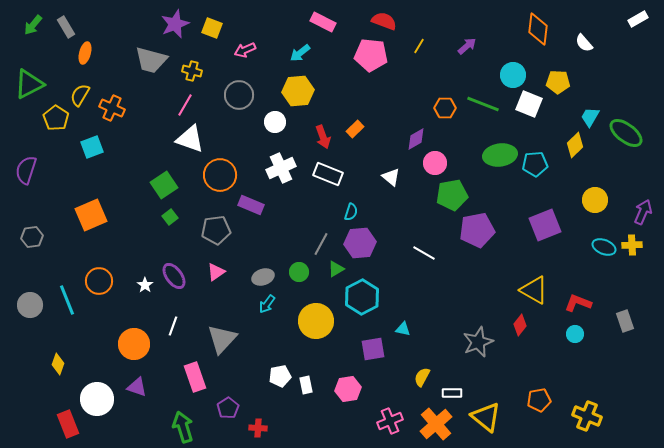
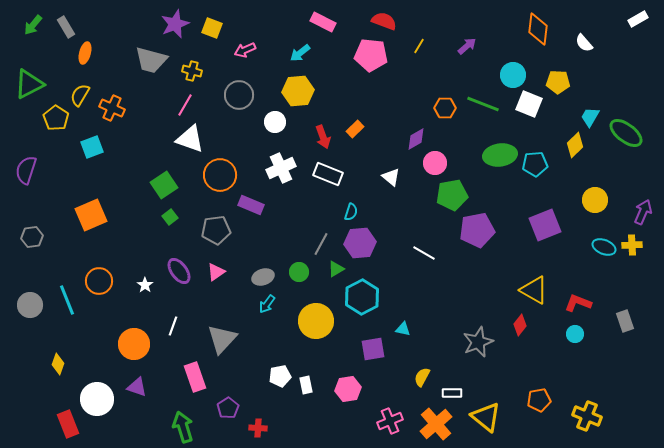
purple ellipse at (174, 276): moved 5 px right, 5 px up
